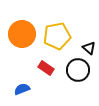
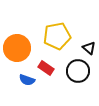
orange circle: moved 5 px left, 14 px down
black circle: moved 1 px down
blue semicircle: moved 5 px right, 9 px up; rotated 140 degrees counterclockwise
